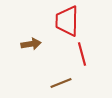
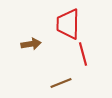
red trapezoid: moved 1 px right, 3 px down
red line: moved 1 px right
